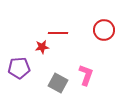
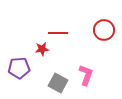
red star: moved 2 px down
